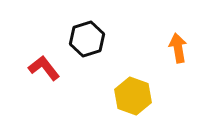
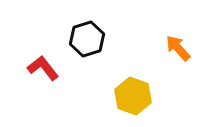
orange arrow: rotated 32 degrees counterclockwise
red L-shape: moved 1 px left
